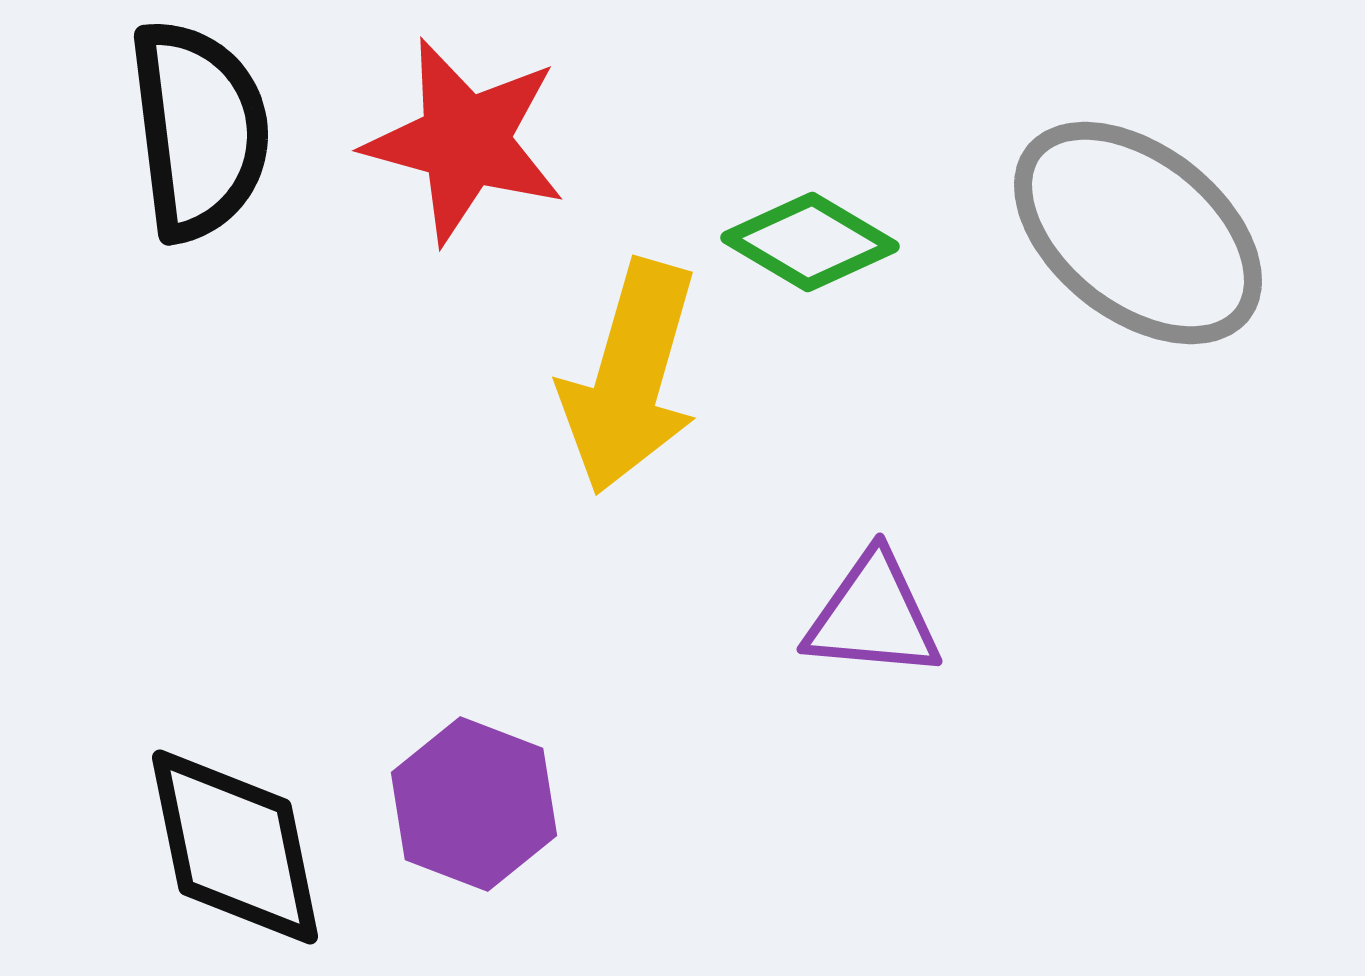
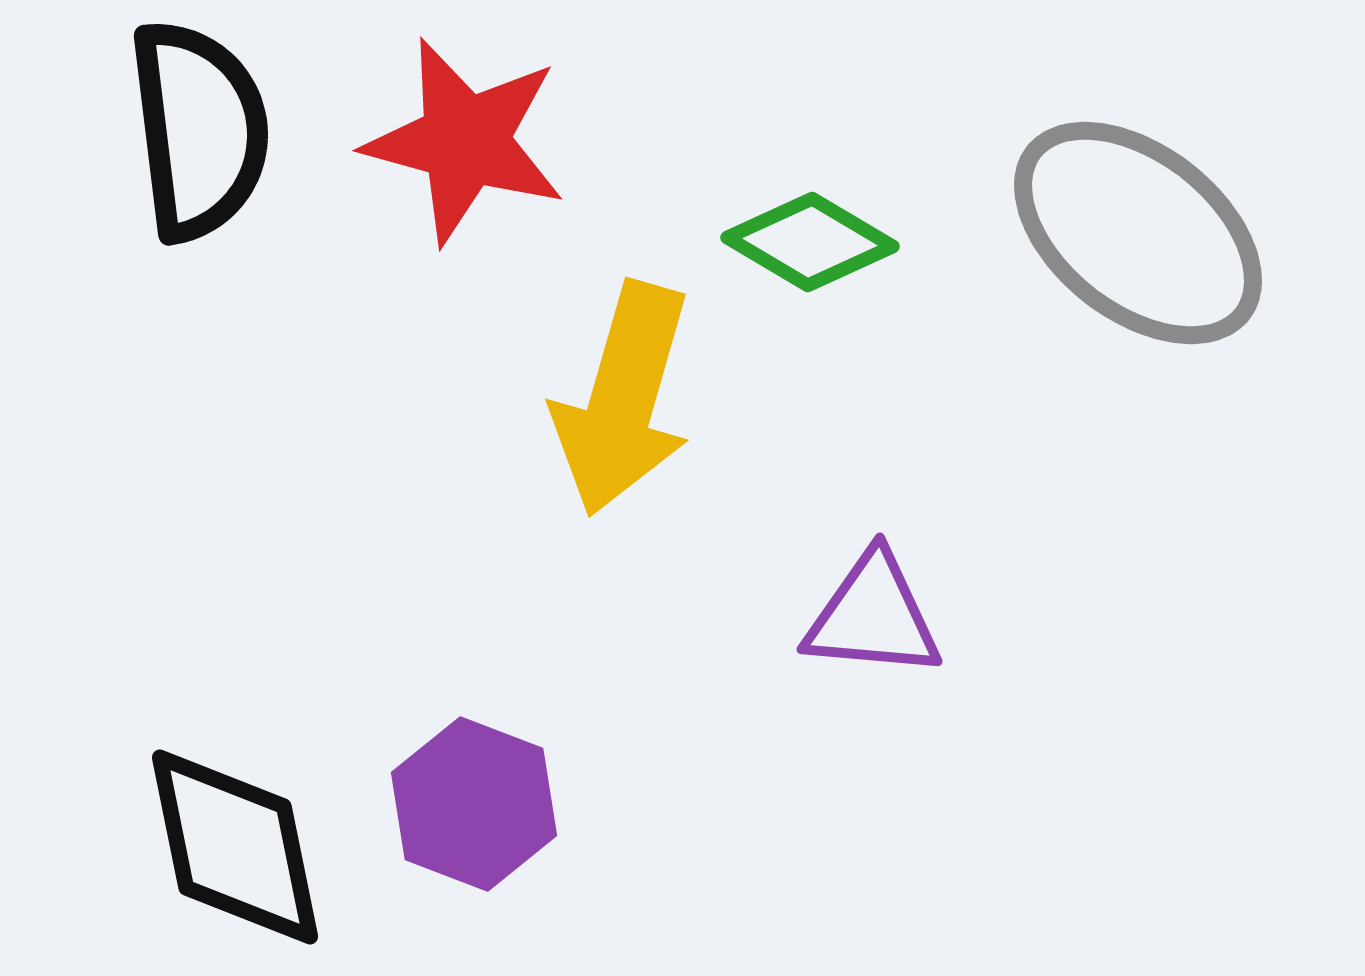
yellow arrow: moved 7 px left, 22 px down
